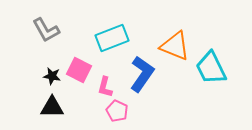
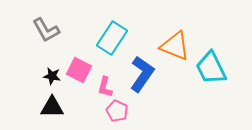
cyan rectangle: rotated 36 degrees counterclockwise
